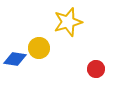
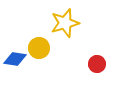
yellow star: moved 3 px left, 1 px down
red circle: moved 1 px right, 5 px up
